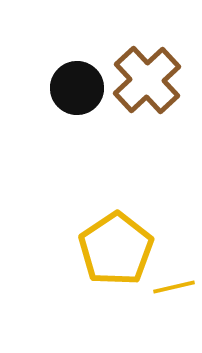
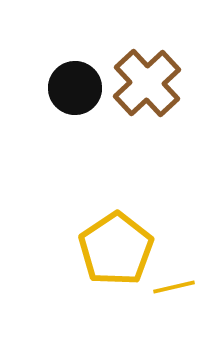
brown cross: moved 3 px down
black circle: moved 2 px left
